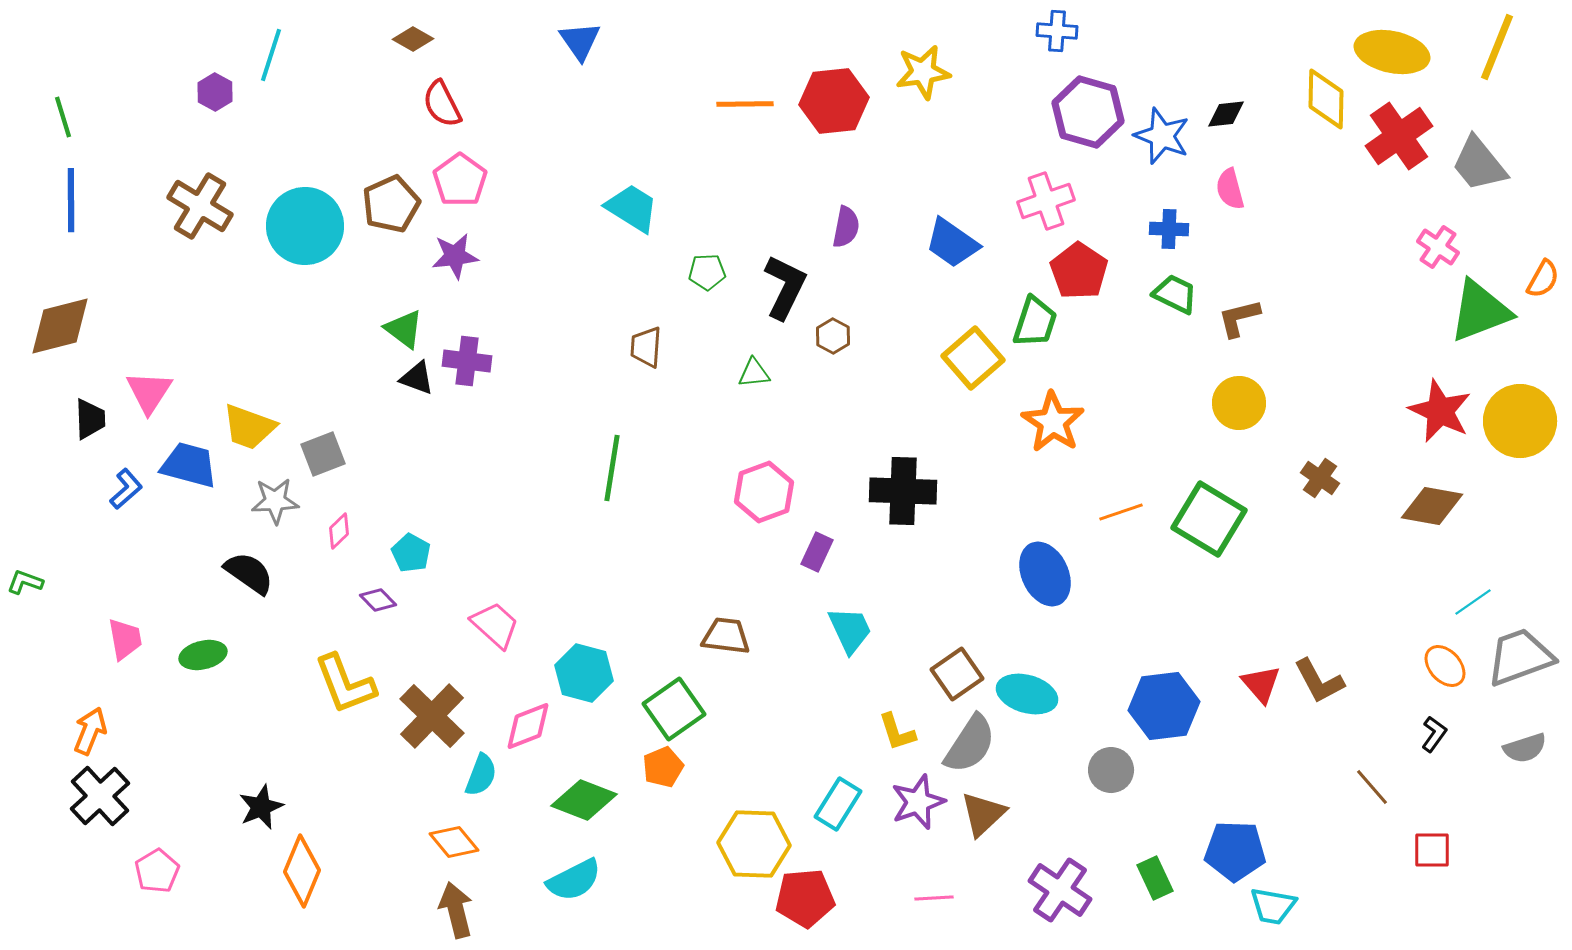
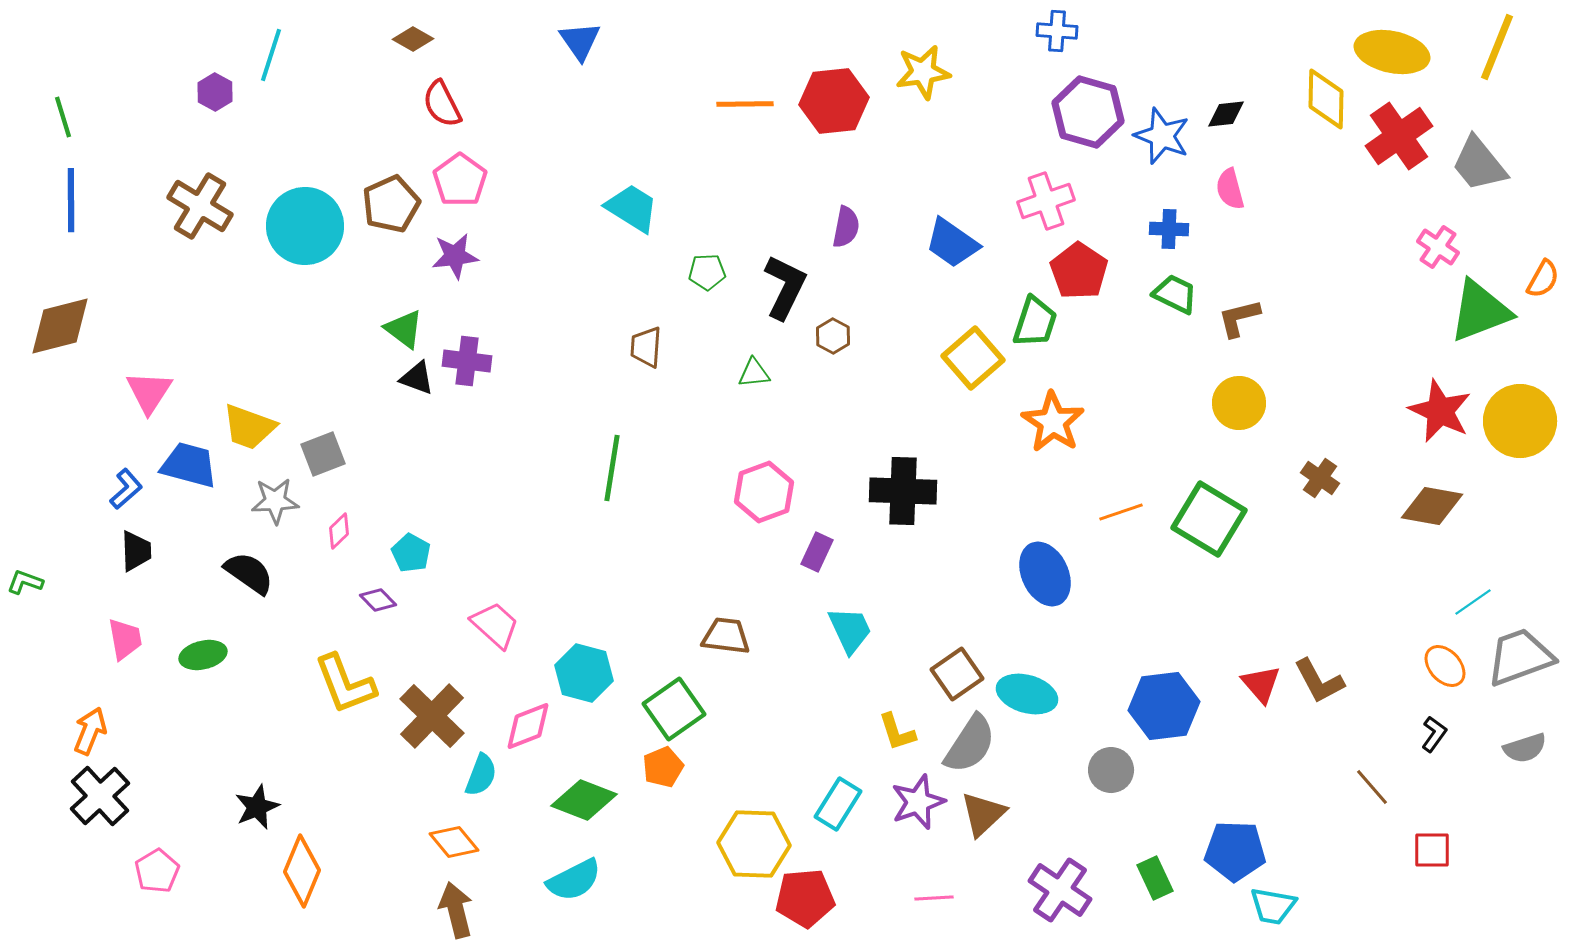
black trapezoid at (90, 419): moved 46 px right, 132 px down
black star at (261, 807): moved 4 px left
